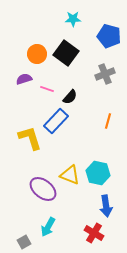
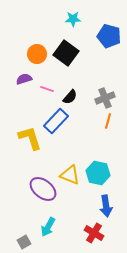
gray cross: moved 24 px down
